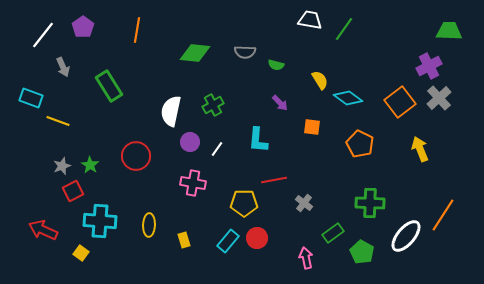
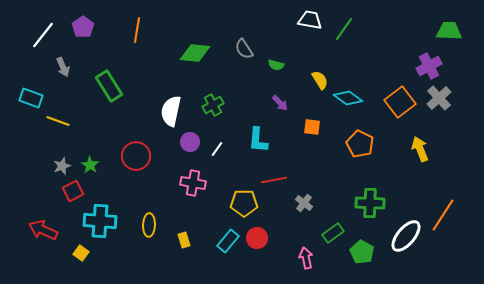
gray semicircle at (245, 52): moved 1 px left, 3 px up; rotated 55 degrees clockwise
